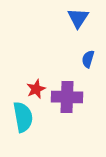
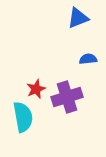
blue triangle: rotated 35 degrees clockwise
blue semicircle: rotated 66 degrees clockwise
purple cross: rotated 20 degrees counterclockwise
